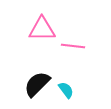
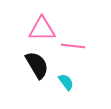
black semicircle: moved 19 px up; rotated 104 degrees clockwise
cyan semicircle: moved 8 px up
